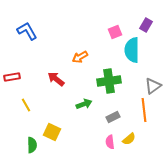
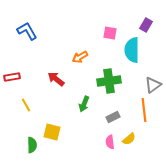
pink square: moved 5 px left, 1 px down; rotated 32 degrees clockwise
gray triangle: moved 1 px up
green arrow: rotated 133 degrees clockwise
yellow square: rotated 12 degrees counterclockwise
